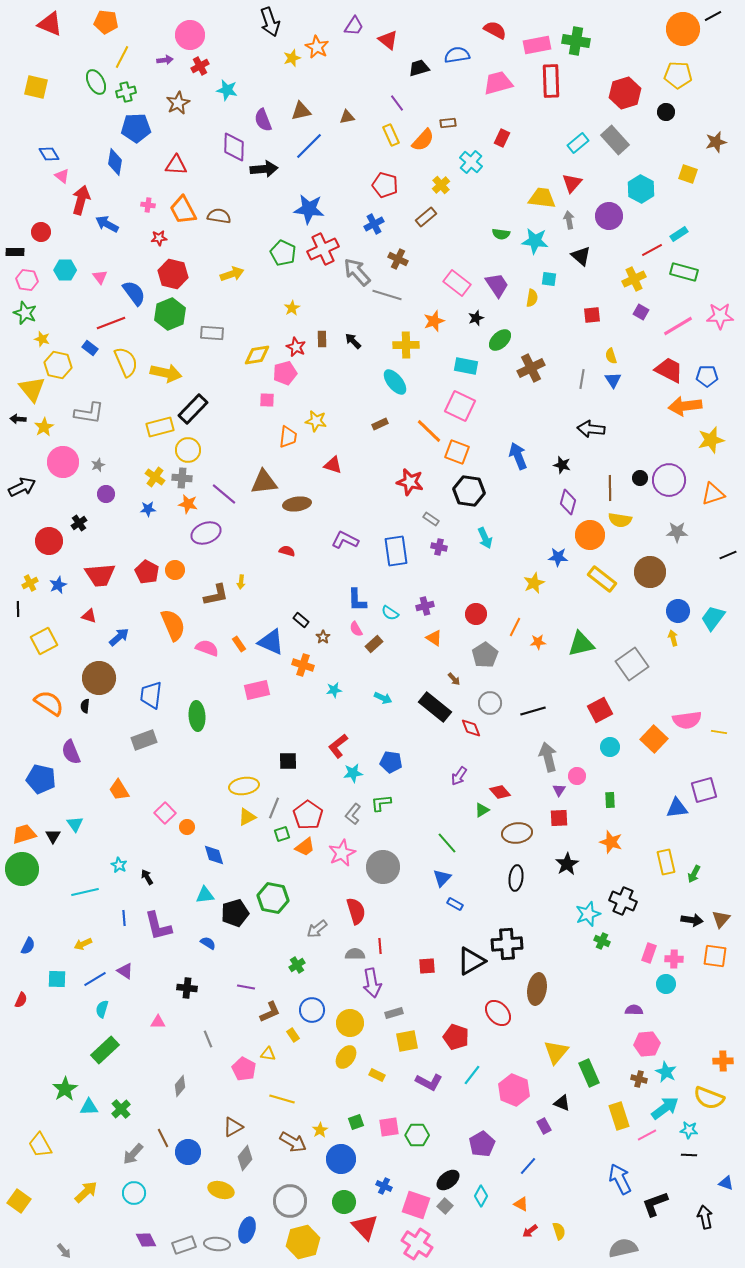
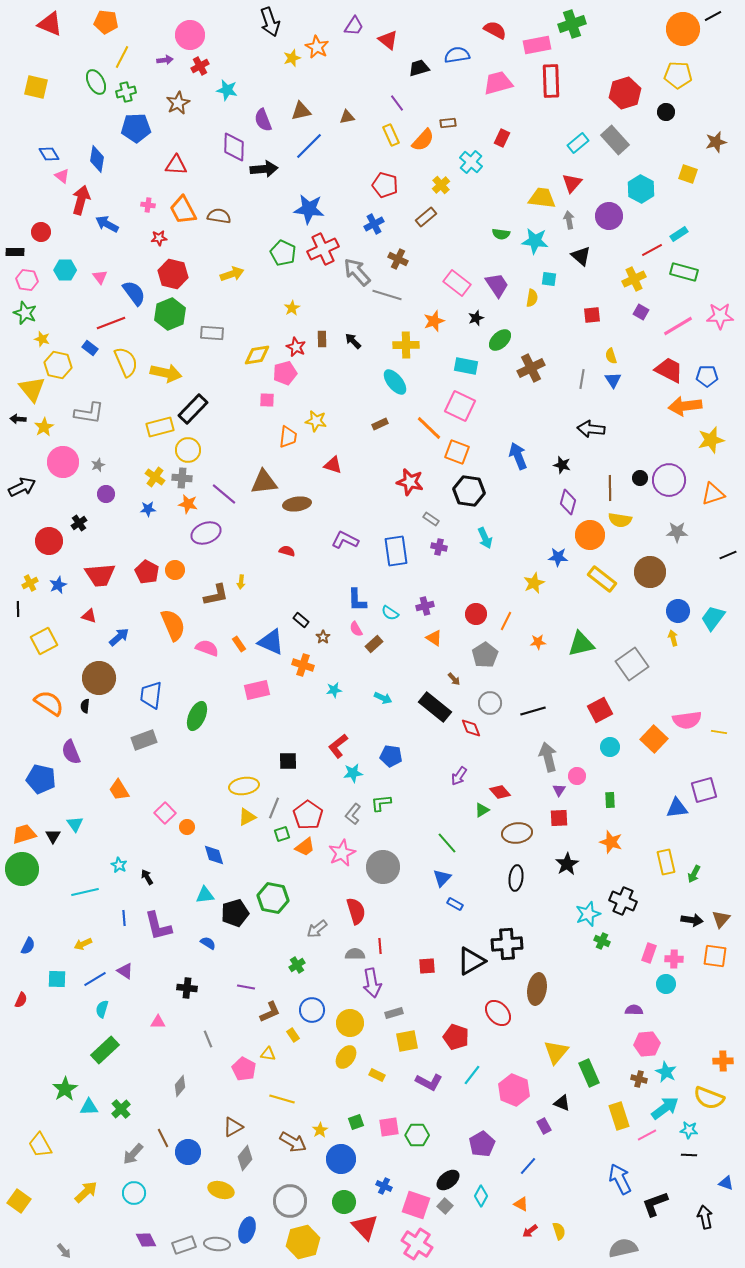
green cross at (576, 41): moved 4 px left, 17 px up; rotated 28 degrees counterclockwise
blue diamond at (115, 162): moved 18 px left, 3 px up
orange line at (429, 431): moved 3 px up
orange line at (515, 627): moved 9 px left, 6 px up
green ellipse at (197, 716): rotated 28 degrees clockwise
blue pentagon at (391, 762): moved 6 px up
